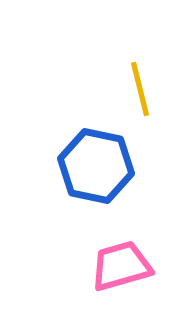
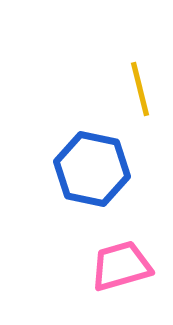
blue hexagon: moved 4 px left, 3 px down
